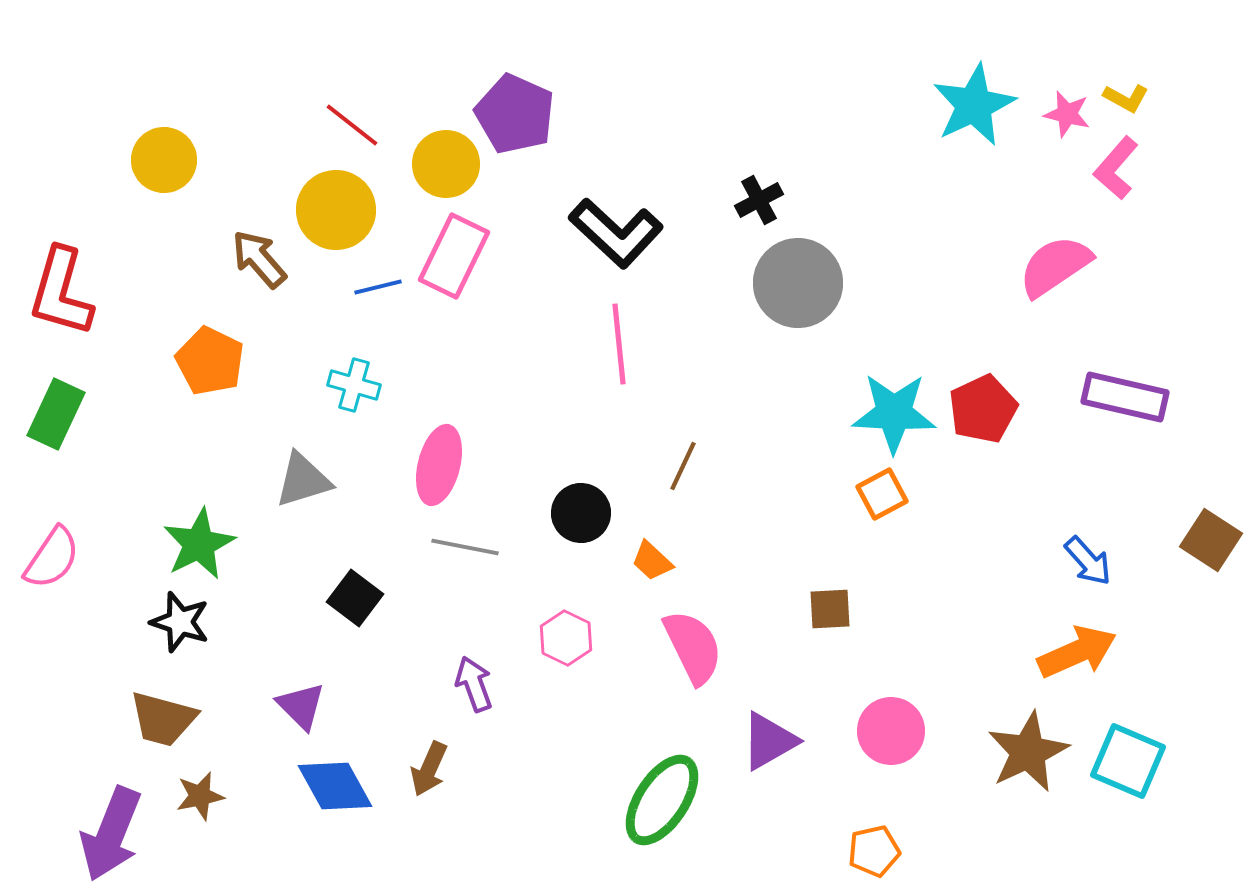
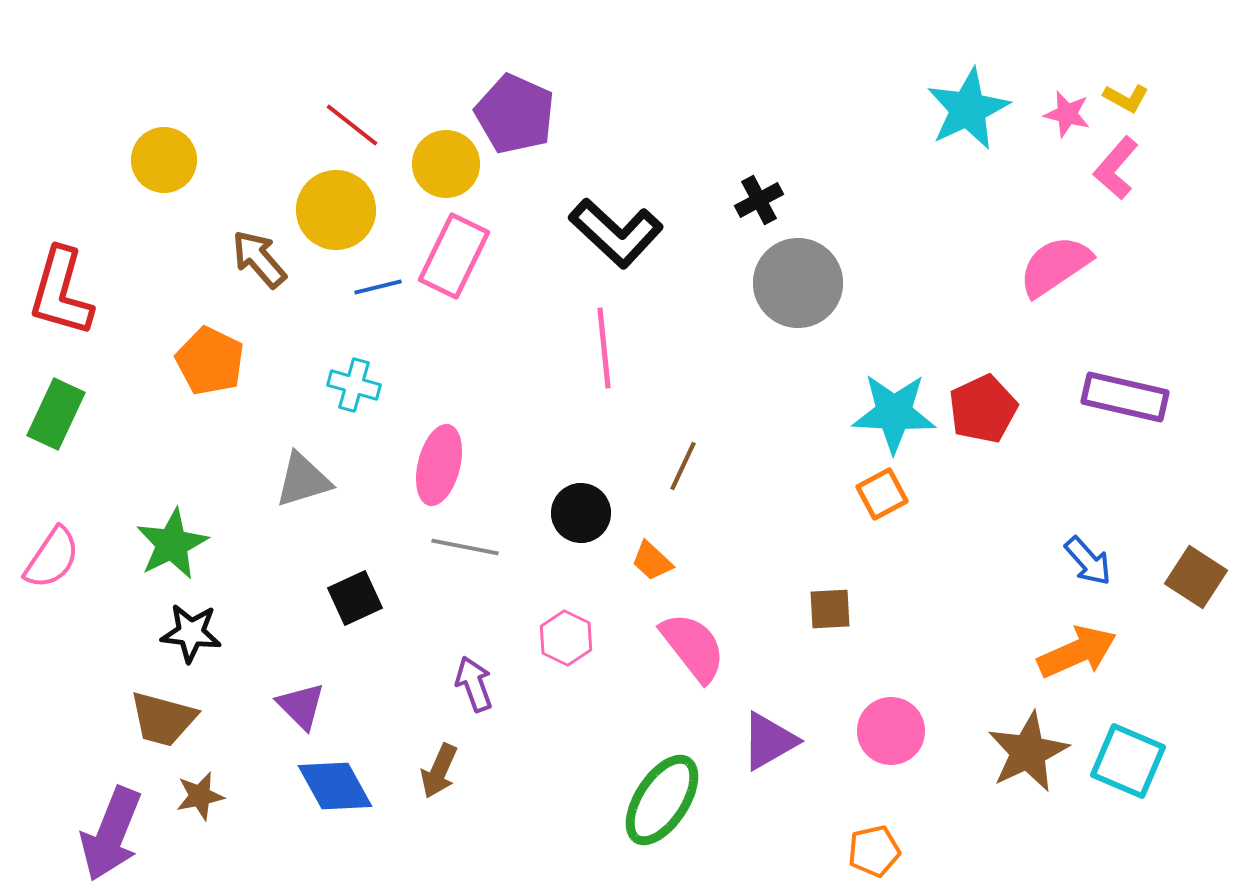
cyan star at (974, 105): moved 6 px left, 4 px down
pink line at (619, 344): moved 15 px left, 4 px down
brown square at (1211, 540): moved 15 px left, 37 px down
green star at (199, 544): moved 27 px left
black square at (355, 598): rotated 28 degrees clockwise
black star at (180, 622): moved 11 px right, 11 px down; rotated 12 degrees counterclockwise
pink semicircle at (693, 647): rotated 12 degrees counterclockwise
brown arrow at (429, 769): moved 10 px right, 2 px down
